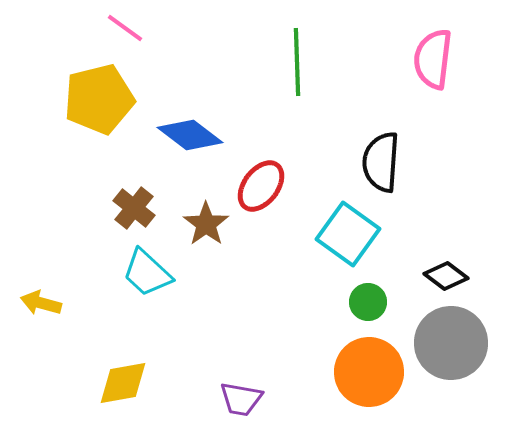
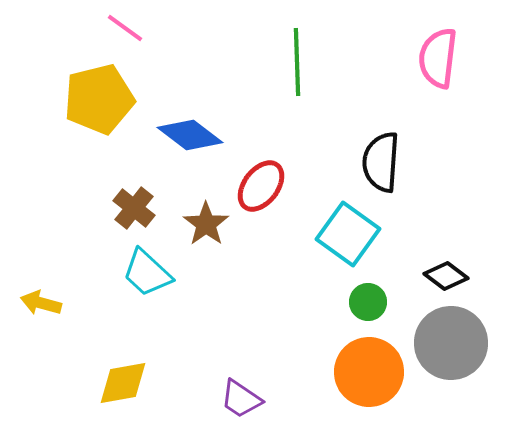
pink semicircle: moved 5 px right, 1 px up
purple trapezoid: rotated 24 degrees clockwise
